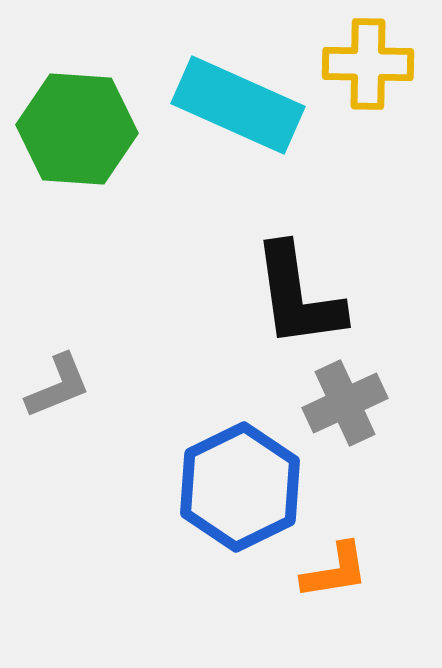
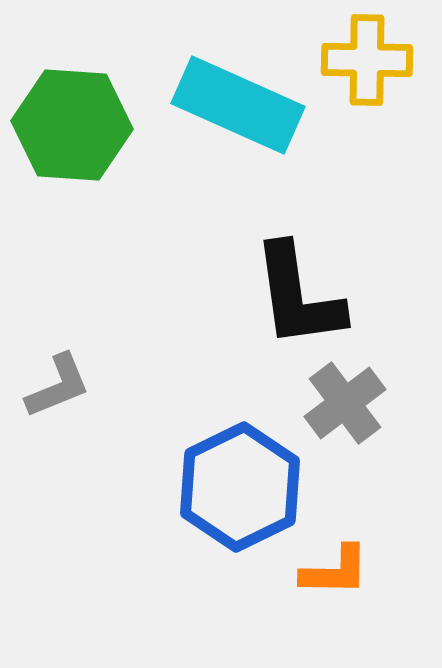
yellow cross: moved 1 px left, 4 px up
green hexagon: moved 5 px left, 4 px up
gray cross: rotated 12 degrees counterclockwise
orange L-shape: rotated 10 degrees clockwise
